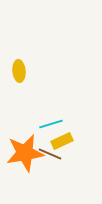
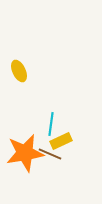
yellow ellipse: rotated 20 degrees counterclockwise
cyan line: rotated 65 degrees counterclockwise
yellow rectangle: moved 1 px left
